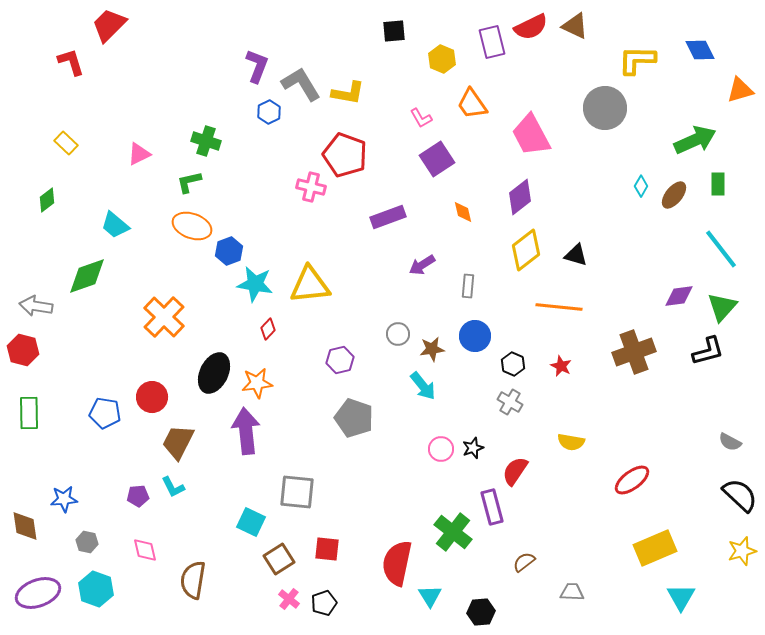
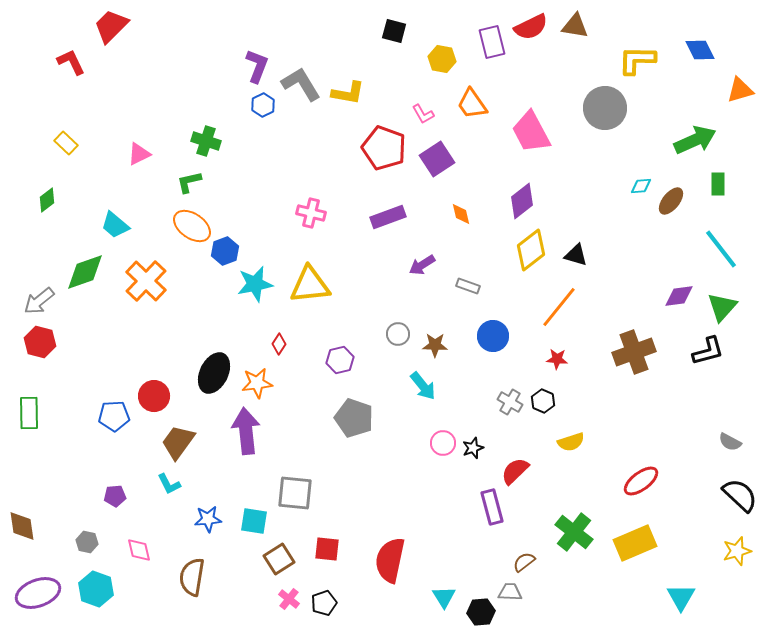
red trapezoid at (109, 25): moved 2 px right, 1 px down
brown triangle at (575, 26): rotated 16 degrees counterclockwise
black square at (394, 31): rotated 20 degrees clockwise
yellow hexagon at (442, 59): rotated 12 degrees counterclockwise
red L-shape at (71, 62): rotated 8 degrees counterclockwise
blue hexagon at (269, 112): moved 6 px left, 7 px up
pink L-shape at (421, 118): moved 2 px right, 4 px up
pink trapezoid at (531, 135): moved 3 px up
red pentagon at (345, 155): moved 39 px right, 7 px up
cyan diamond at (641, 186): rotated 55 degrees clockwise
pink cross at (311, 187): moved 26 px down
brown ellipse at (674, 195): moved 3 px left, 6 px down
purple diamond at (520, 197): moved 2 px right, 4 px down
orange diamond at (463, 212): moved 2 px left, 2 px down
orange ellipse at (192, 226): rotated 15 degrees clockwise
yellow diamond at (526, 250): moved 5 px right
blue hexagon at (229, 251): moved 4 px left
green diamond at (87, 276): moved 2 px left, 4 px up
cyan star at (255, 284): rotated 21 degrees counterclockwise
gray rectangle at (468, 286): rotated 75 degrees counterclockwise
gray arrow at (36, 306): moved 3 px right, 5 px up; rotated 48 degrees counterclockwise
orange line at (559, 307): rotated 57 degrees counterclockwise
orange cross at (164, 317): moved 18 px left, 36 px up
red diamond at (268, 329): moved 11 px right, 15 px down; rotated 10 degrees counterclockwise
blue circle at (475, 336): moved 18 px right
brown star at (432, 349): moved 3 px right, 4 px up; rotated 10 degrees clockwise
red hexagon at (23, 350): moved 17 px right, 8 px up
black hexagon at (513, 364): moved 30 px right, 37 px down
red star at (561, 366): moved 4 px left, 7 px up; rotated 20 degrees counterclockwise
red circle at (152, 397): moved 2 px right, 1 px up
blue pentagon at (105, 413): moved 9 px right, 3 px down; rotated 12 degrees counterclockwise
brown trapezoid at (178, 442): rotated 9 degrees clockwise
yellow semicircle at (571, 442): rotated 28 degrees counterclockwise
pink circle at (441, 449): moved 2 px right, 6 px up
red semicircle at (515, 471): rotated 12 degrees clockwise
red ellipse at (632, 480): moved 9 px right, 1 px down
cyan L-shape at (173, 487): moved 4 px left, 3 px up
gray square at (297, 492): moved 2 px left, 1 px down
purple pentagon at (138, 496): moved 23 px left
blue star at (64, 499): moved 144 px right, 20 px down
cyan square at (251, 522): moved 3 px right, 1 px up; rotated 16 degrees counterclockwise
brown diamond at (25, 526): moved 3 px left
green cross at (453, 532): moved 121 px right
yellow rectangle at (655, 548): moved 20 px left, 5 px up
pink diamond at (145, 550): moved 6 px left
yellow star at (742, 551): moved 5 px left
red semicircle at (397, 563): moved 7 px left, 3 px up
brown semicircle at (193, 580): moved 1 px left, 3 px up
gray trapezoid at (572, 592): moved 62 px left
cyan triangle at (430, 596): moved 14 px right, 1 px down
